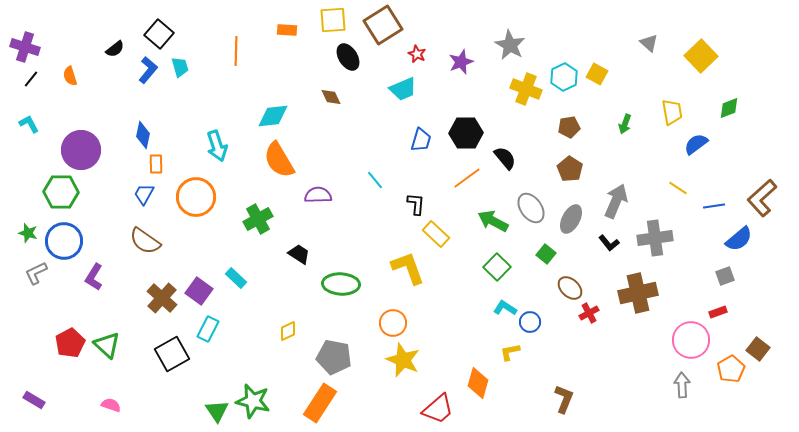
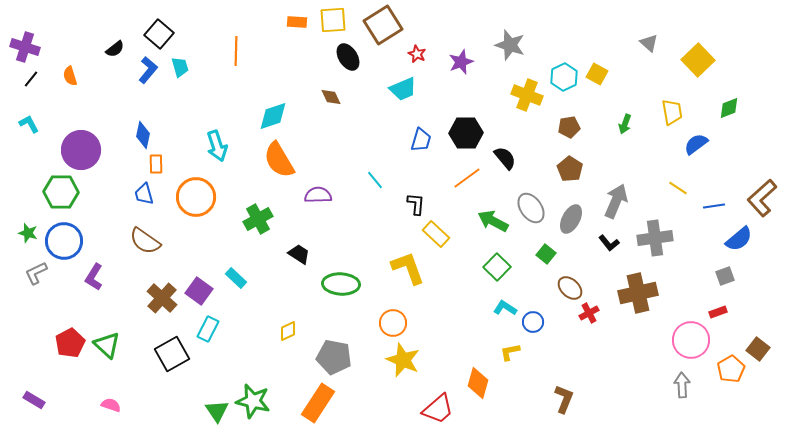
orange rectangle at (287, 30): moved 10 px right, 8 px up
gray star at (510, 45): rotated 12 degrees counterclockwise
yellow square at (701, 56): moved 3 px left, 4 px down
yellow cross at (526, 89): moved 1 px right, 6 px down
cyan diamond at (273, 116): rotated 12 degrees counterclockwise
blue trapezoid at (144, 194): rotated 45 degrees counterclockwise
blue circle at (530, 322): moved 3 px right
orange rectangle at (320, 403): moved 2 px left
